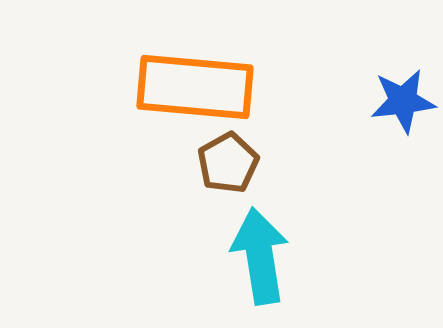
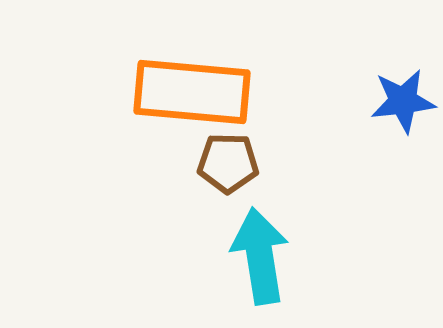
orange rectangle: moved 3 px left, 5 px down
brown pentagon: rotated 30 degrees clockwise
